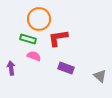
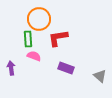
green rectangle: rotated 70 degrees clockwise
